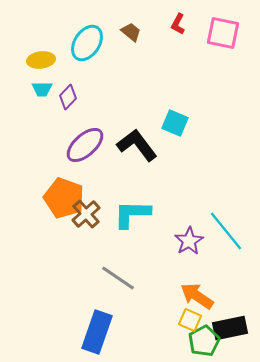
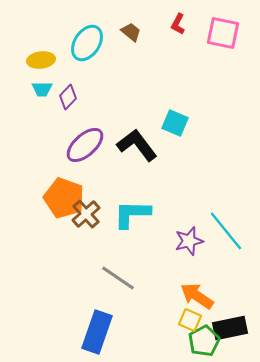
purple star: rotated 16 degrees clockwise
